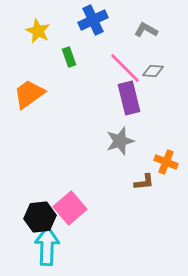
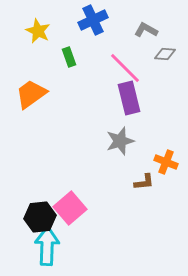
gray diamond: moved 12 px right, 17 px up
orange trapezoid: moved 2 px right
